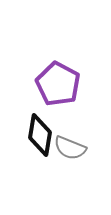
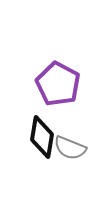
black diamond: moved 2 px right, 2 px down
